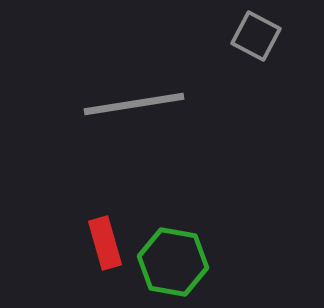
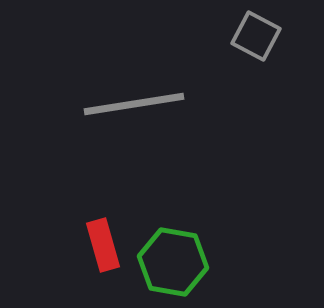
red rectangle: moved 2 px left, 2 px down
